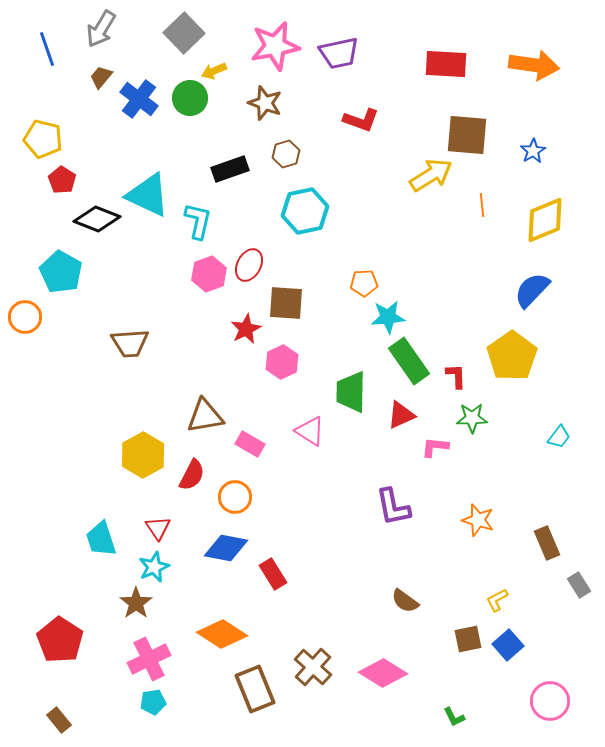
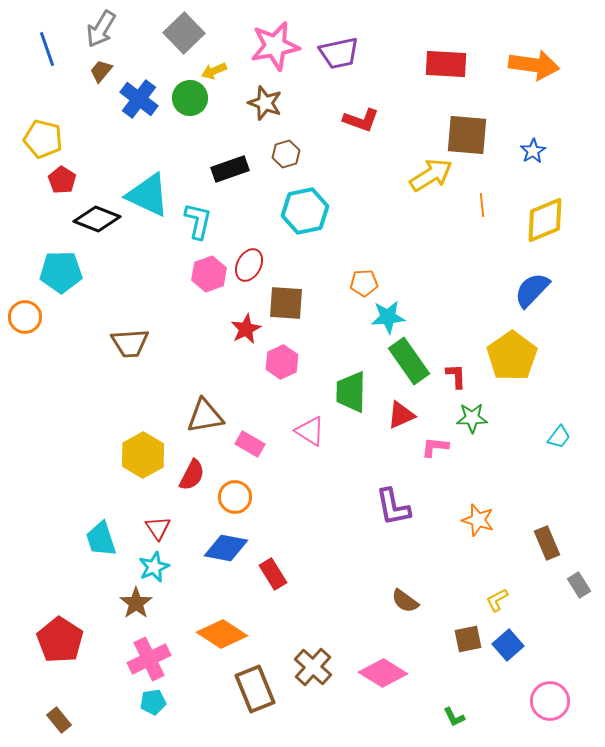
brown trapezoid at (101, 77): moved 6 px up
cyan pentagon at (61, 272): rotated 30 degrees counterclockwise
